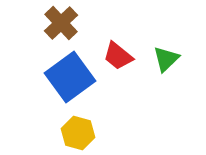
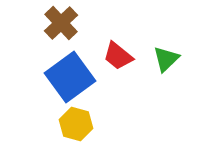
yellow hexagon: moved 2 px left, 9 px up
